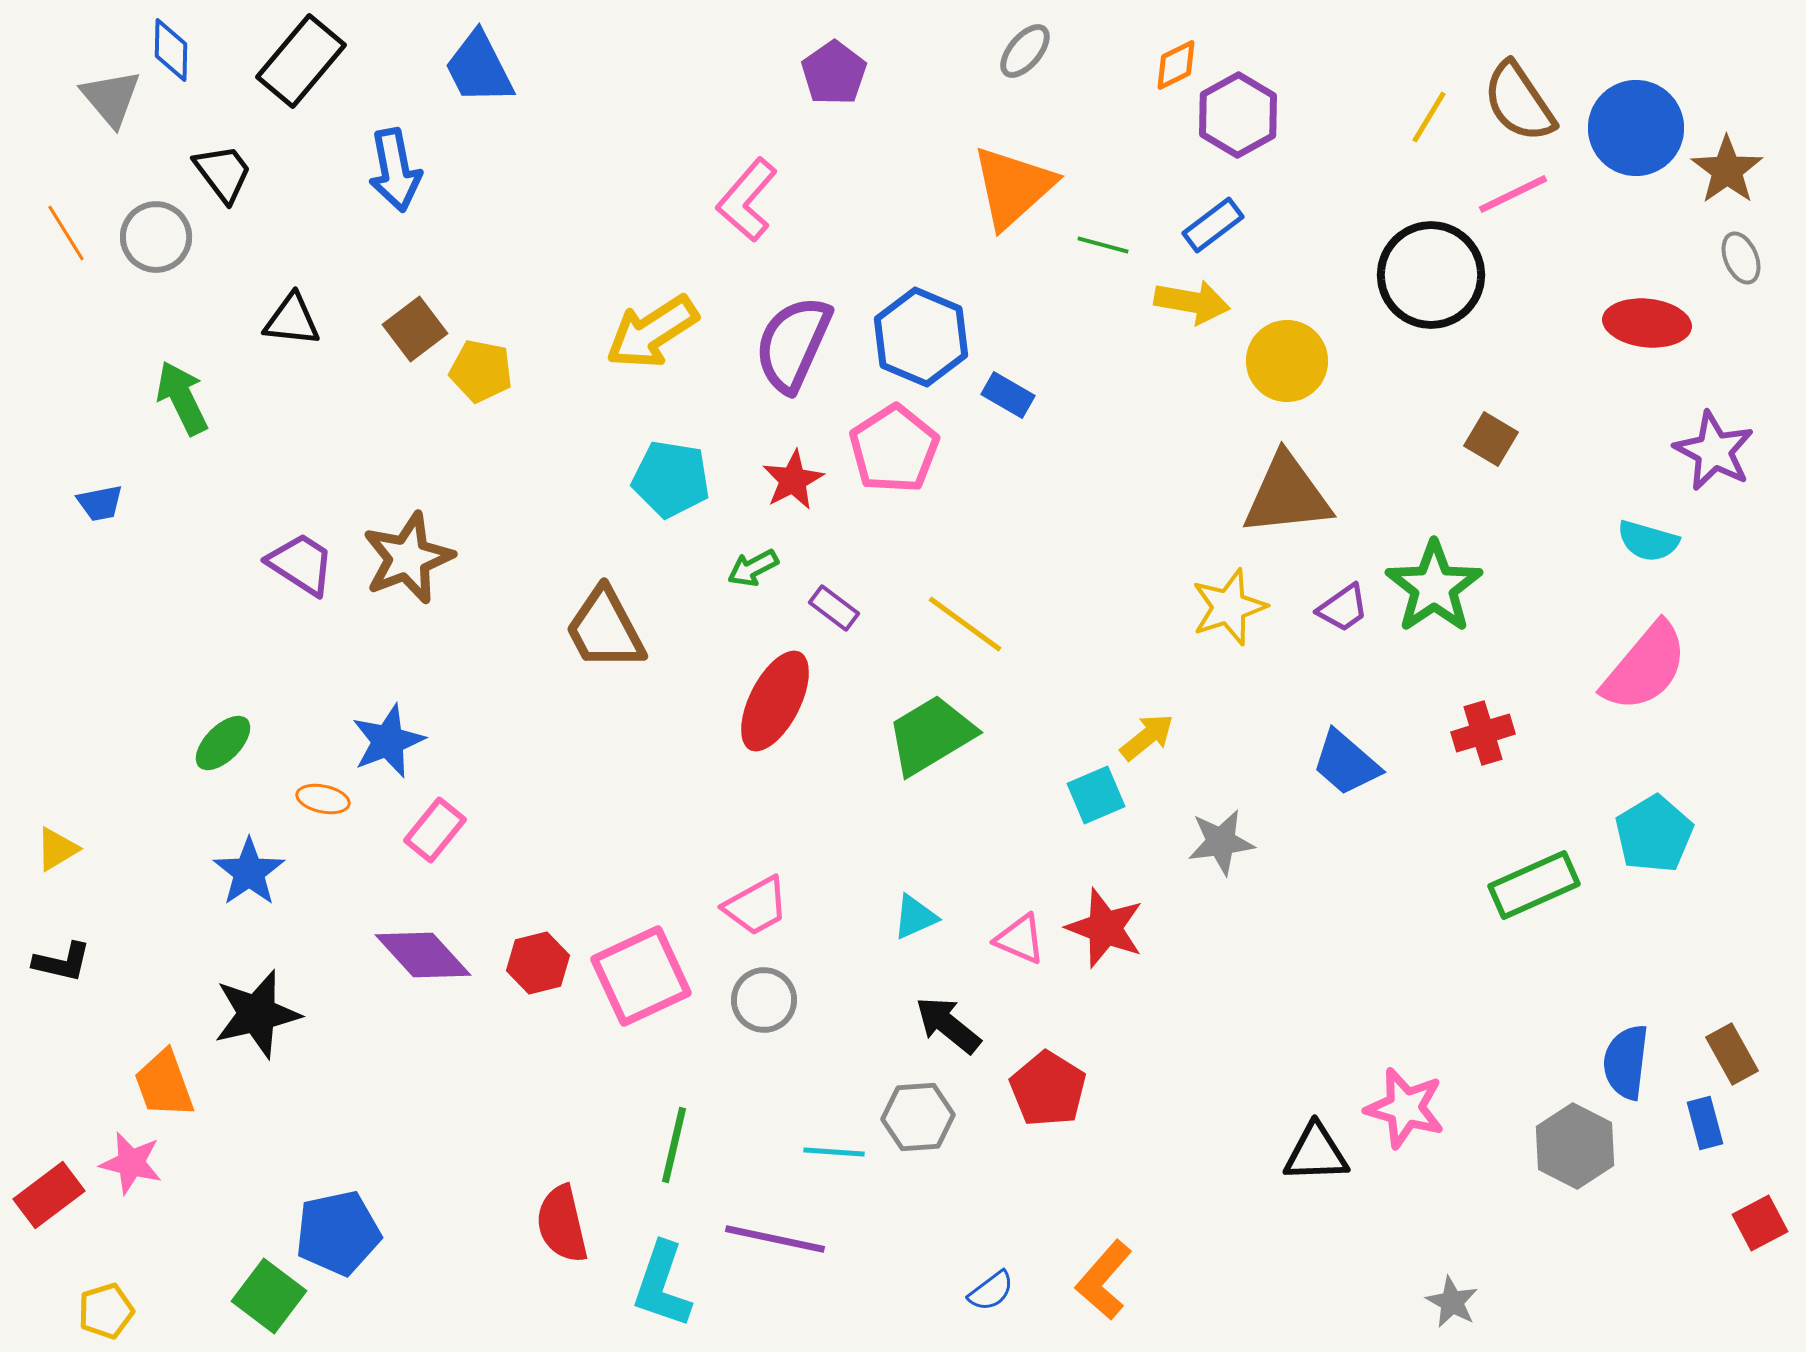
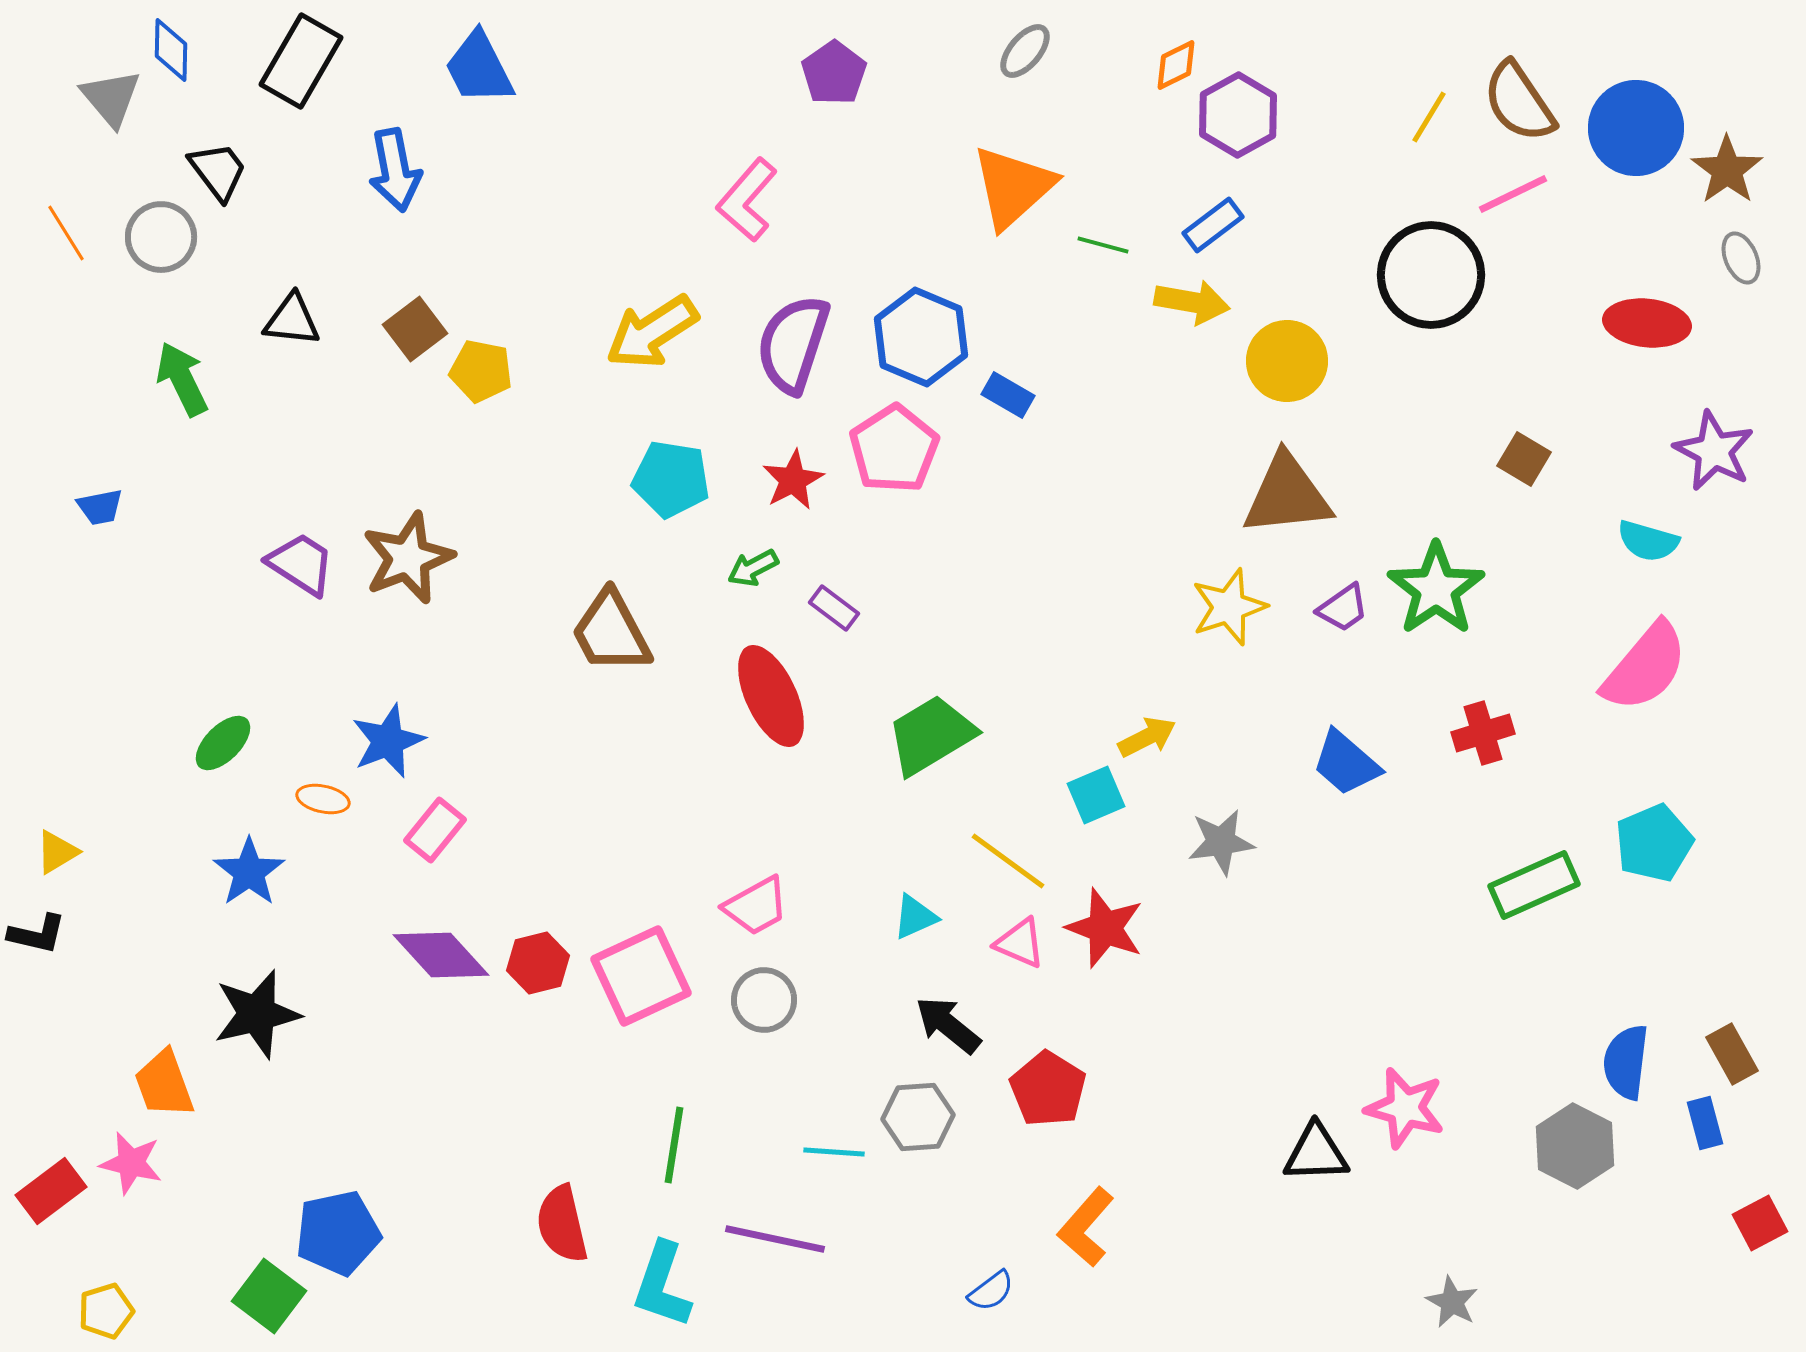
black rectangle at (301, 61): rotated 10 degrees counterclockwise
black trapezoid at (223, 173): moved 5 px left, 2 px up
gray circle at (156, 237): moved 5 px right
purple semicircle at (793, 344): rotated 6 degrees counterclockwise
green arrow at (182, 398): moved 19 px up
brown square at (1491, 439): moved 33 px right, 20 px down
blue trapezoid at (100, 503): moved 4 px down
green star at (1434, 587): moved 2 px right, 2 px down
yellow line at (965, 624): moved 43 px right, 237 px down
brown trapezoid at (605, 629): moved 6 px right, 3 px down
red ellipse at (775, 701): moved 4 px left, 5 px up; rotated 52 degrees counterclockwise
yellow arrow at (1147, 737): rotated 12 degrees clockwise
cyan pentagon at (1654, 834): moved 9 px down; rotated 8 degrees clockwise
yellow triangle at (57, 849): moved 3 px down
pink triangle at (1020, 939): moved 4 px down
purple diamond at (423, 955): moved 18 px right
black L-shape at (62, 962): moved 25 px left, 28 px up
green line at (674, 1145): rotated 4 degrees counterclockwise
red rectangle at (49, 1195): moved 2 px right, 4 px up
orange L-shape at (1104, 1280): moved 18 px left, 53 px up
